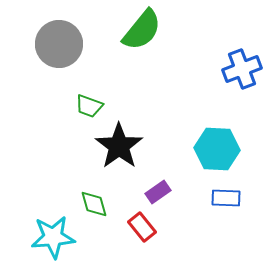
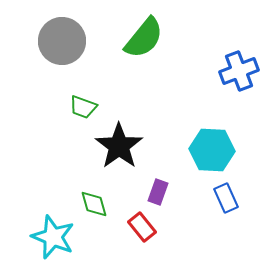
green semicircle: moved 2 px right, 8 px down
gray circle: moved 3 px right, 3 px up
blue cross: moved 3 px left, 2 px down
green trapezoid: moved 6 px left, 1 px down
cyan hexagon: moved 5 px left, 1 px down
purple rectangle: rotated 35 degrees counterclockwise
blue rectangle: rotated 64 degrees clockwise
cyan star: rotated 27 degrees clockwise
